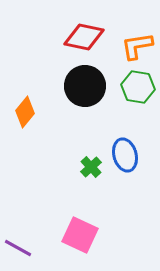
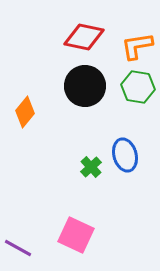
pink square: moved 4 px left
